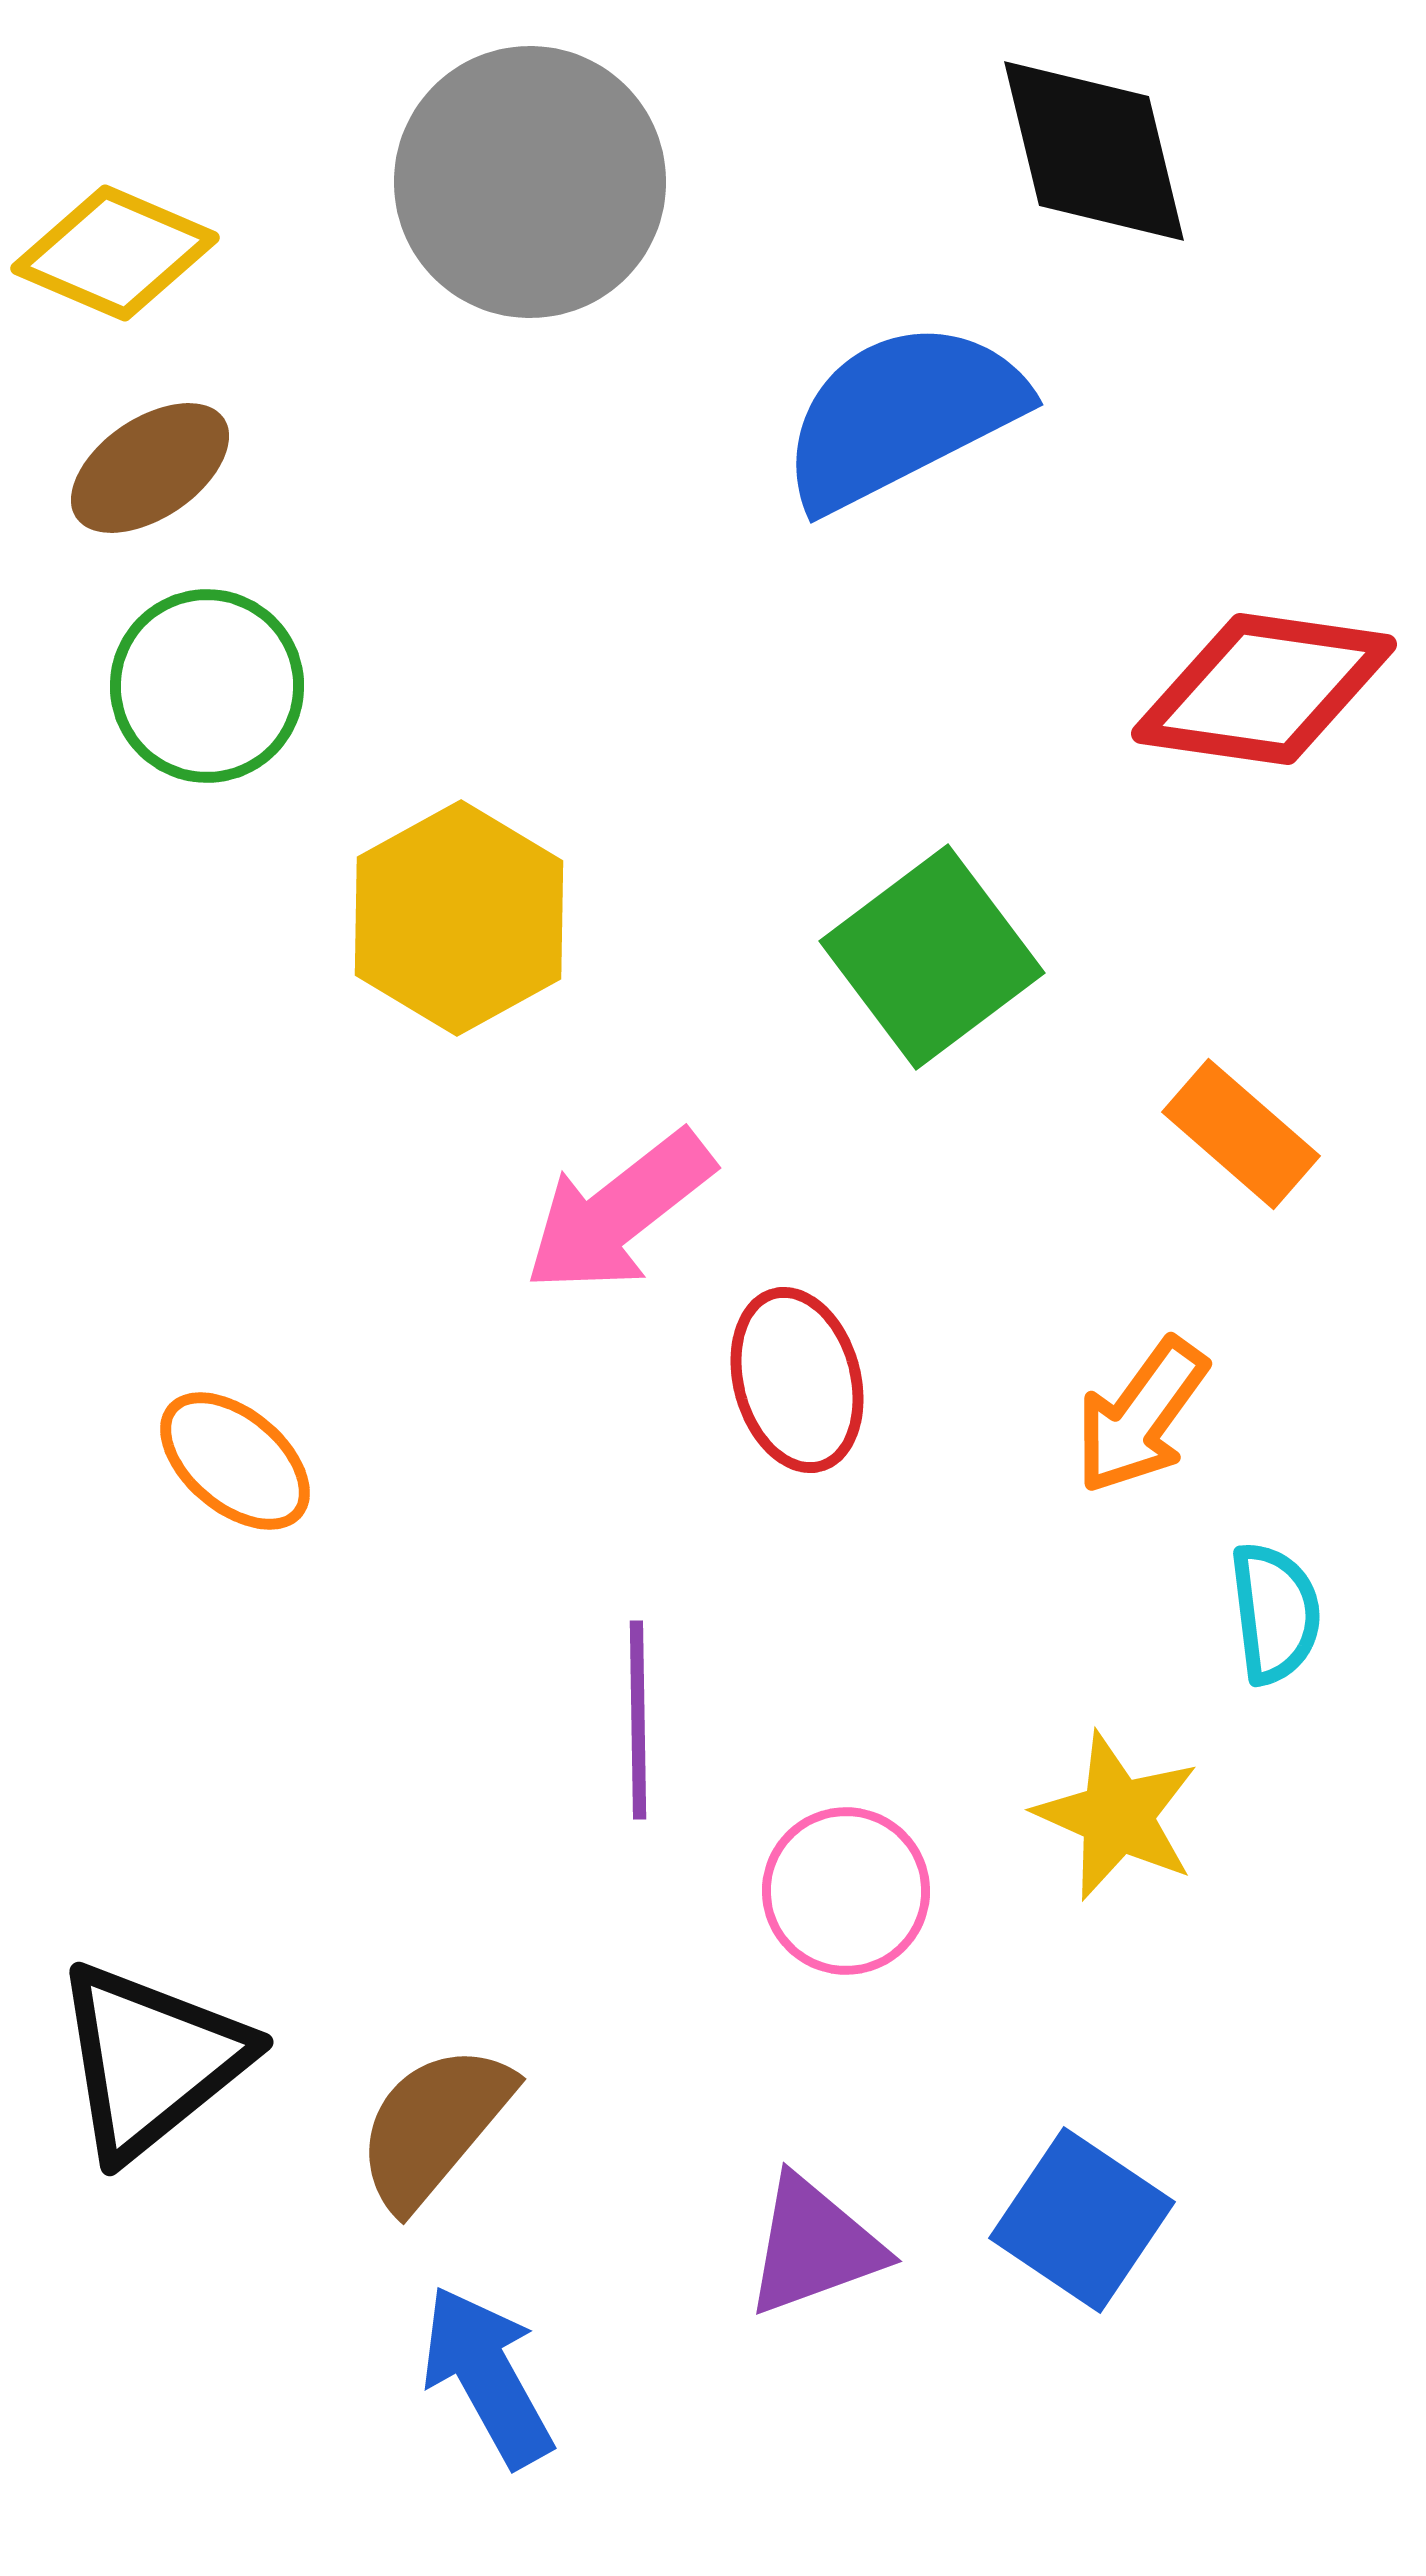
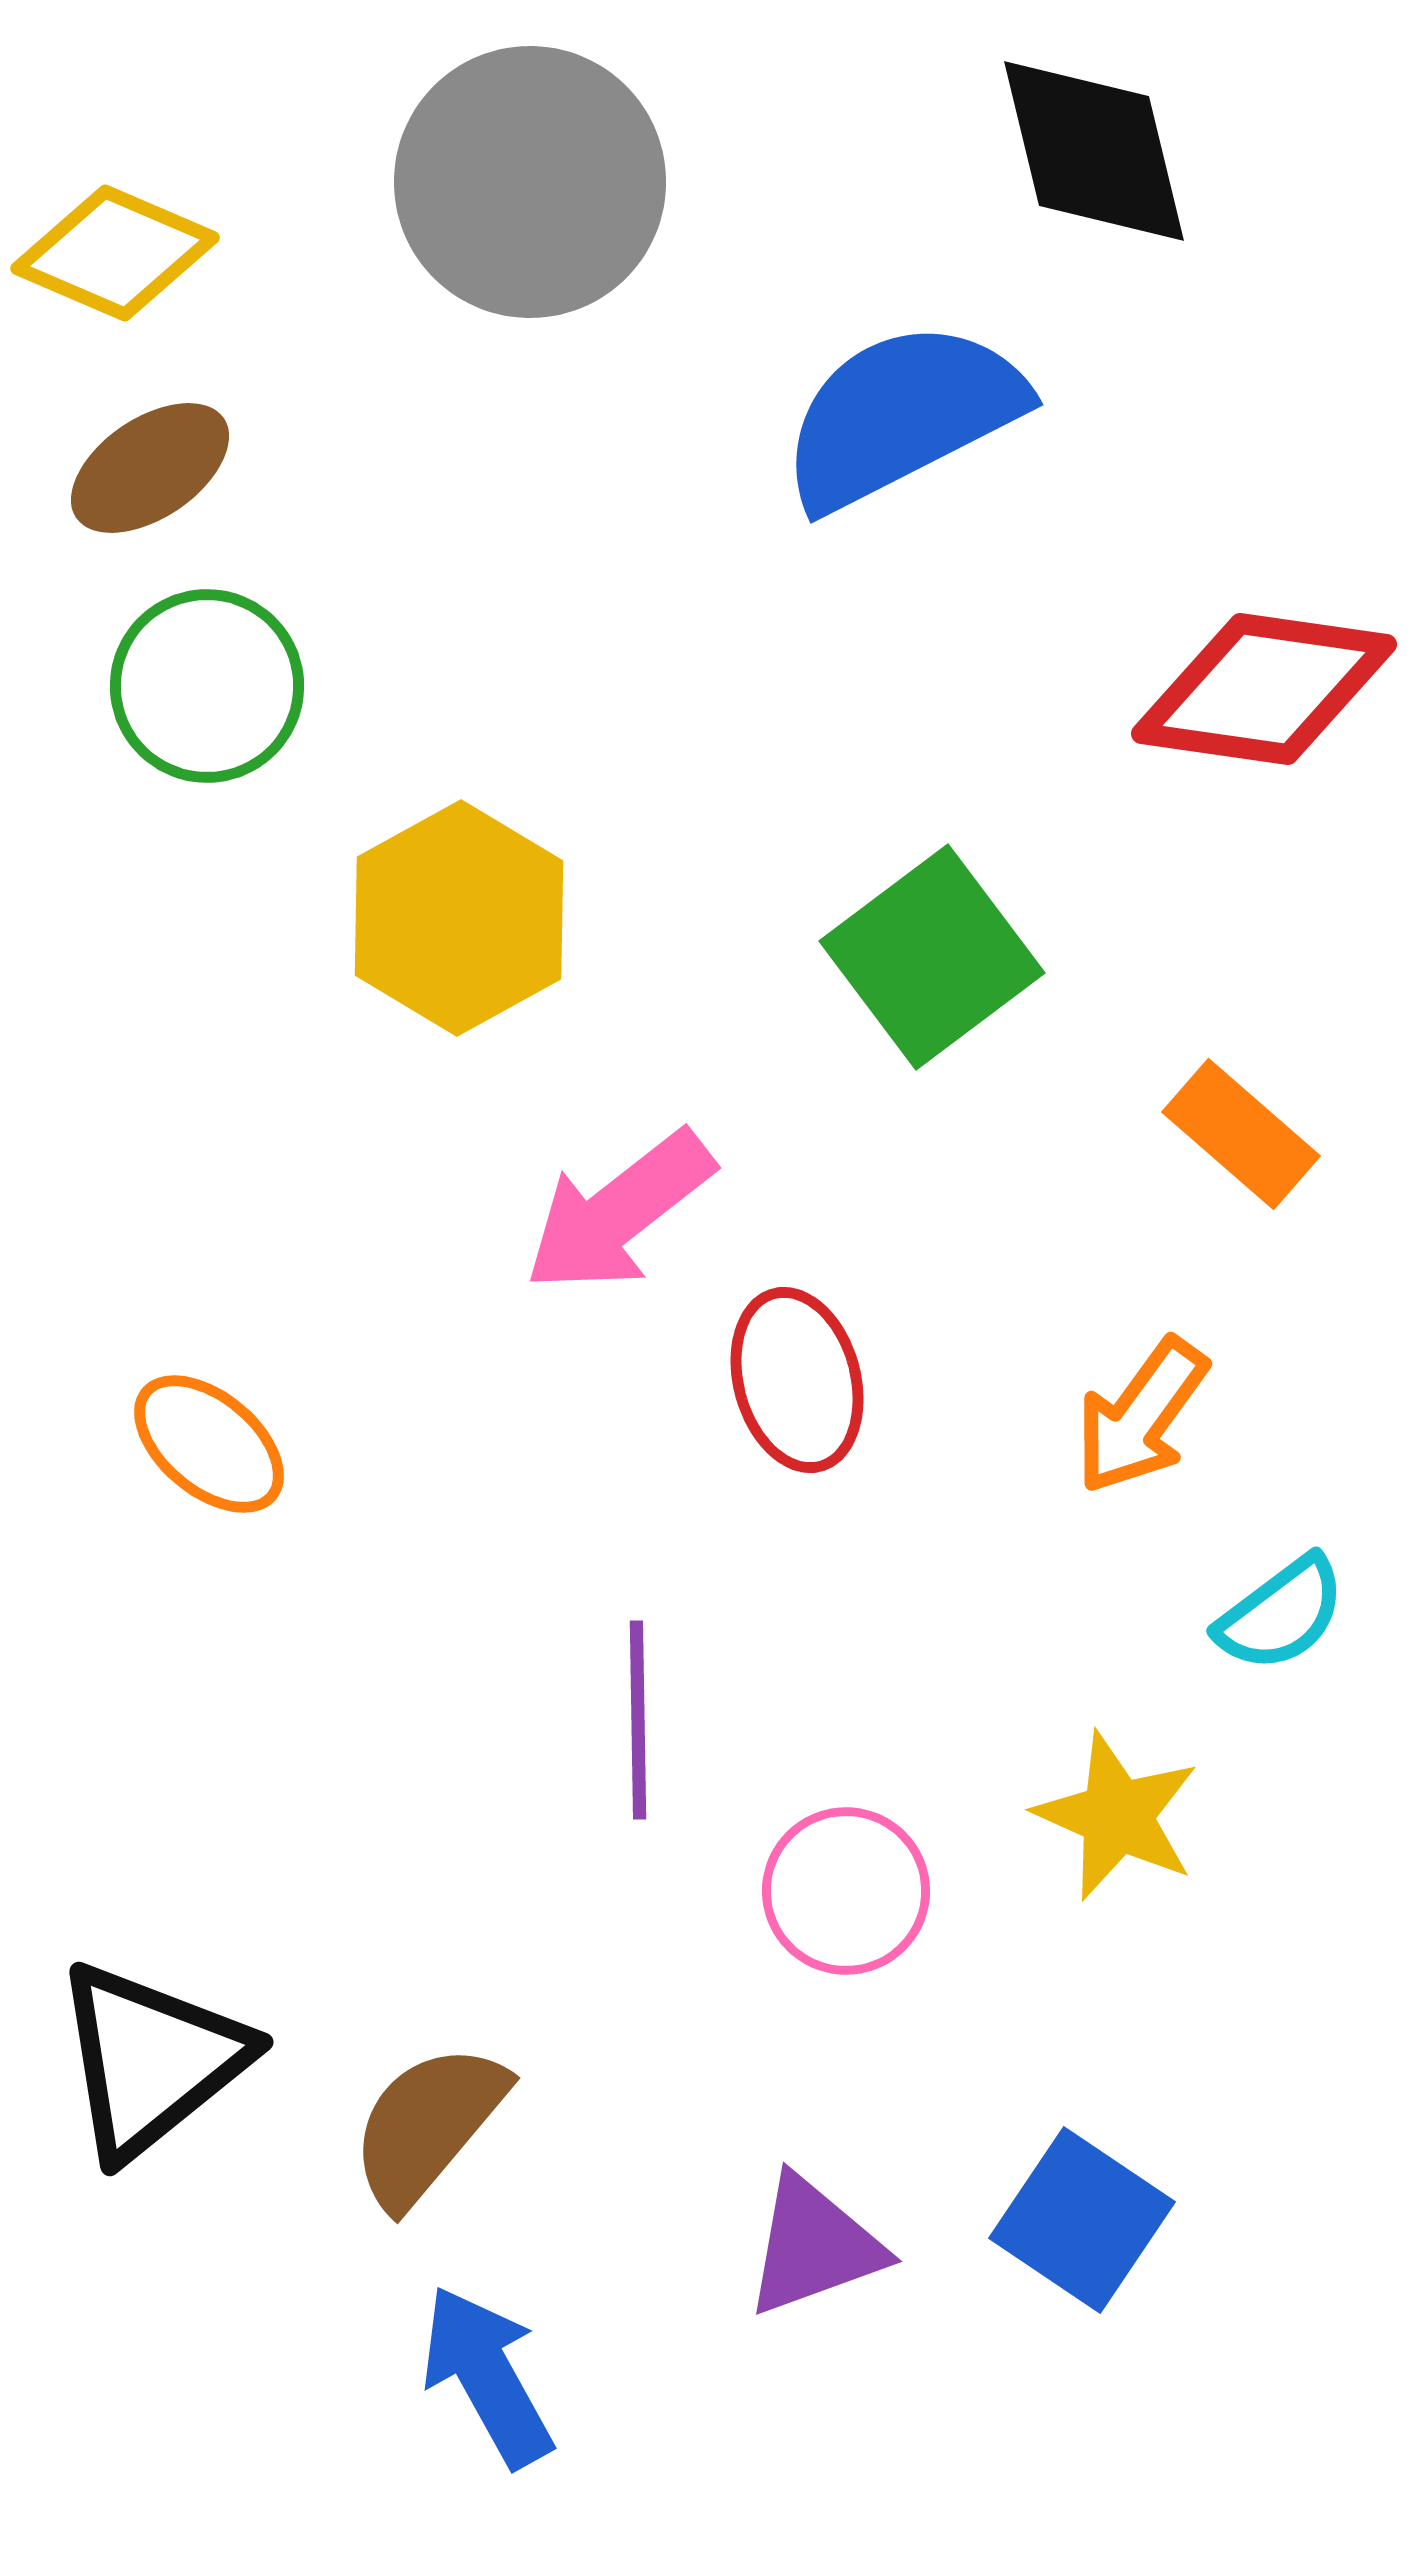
orange ellipse: moved 26 px left, 17 px up
cyan semicircle: moved 6 px right, 1 px down; rotated 60 degrees clockwise
brown semicircle: moved 6 px left, 1 px up
